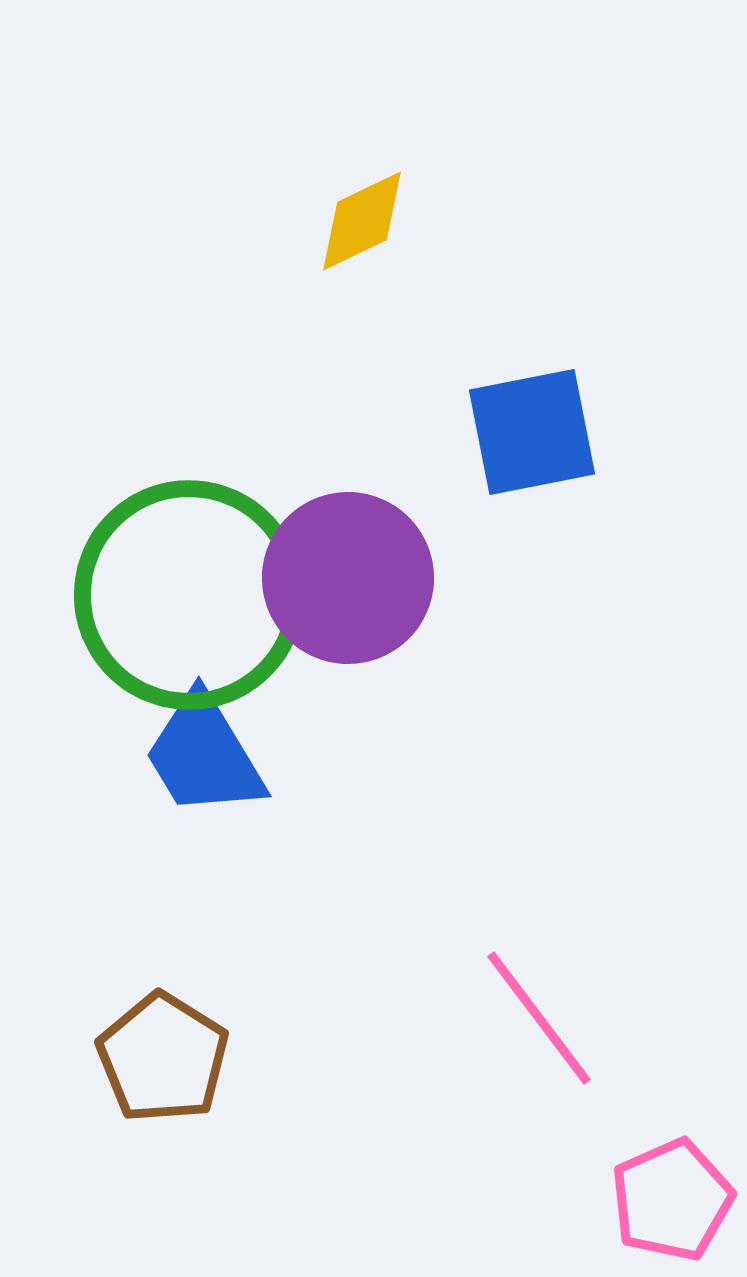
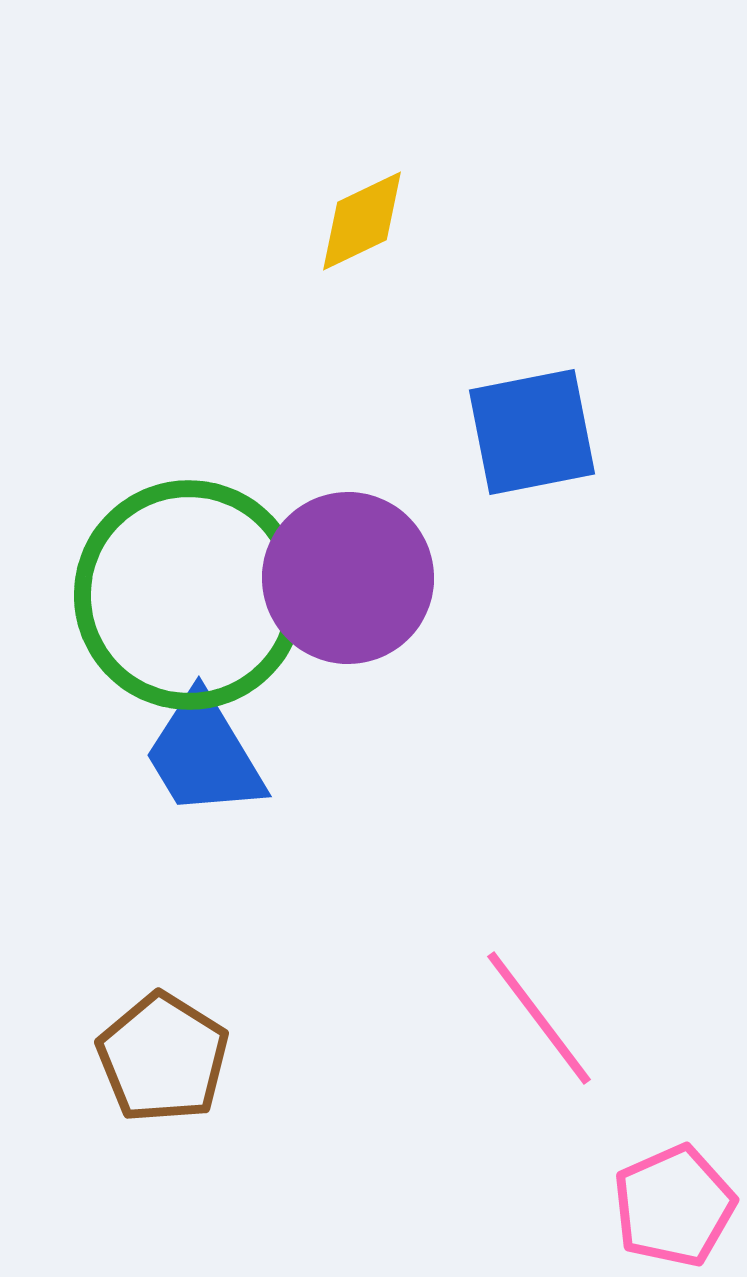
pink pentagon: moved 2 px right, 6 px down
